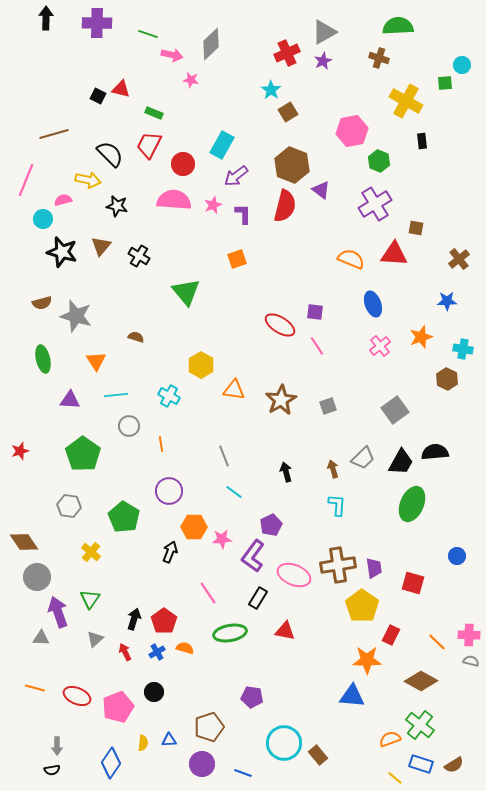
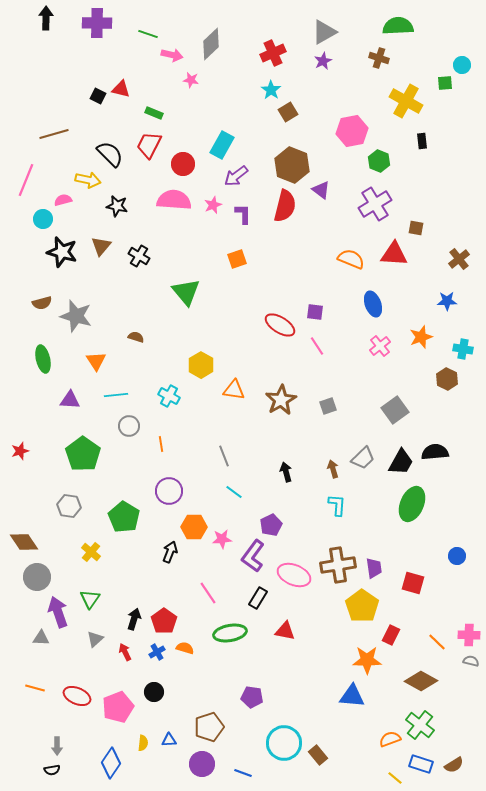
red cross at (287, 53): moved 14 px left
